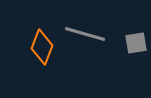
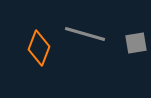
orange diamond: moved 3 px left, 1 px down
